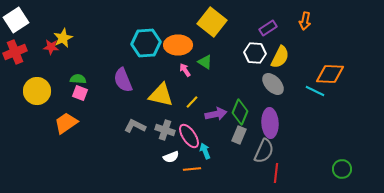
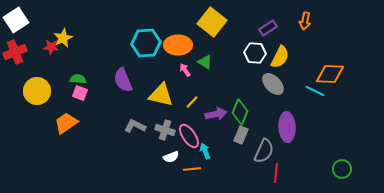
purple ellipse: moved 17 px right, 4 px down
gray rectangle: moved 2 px right
